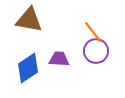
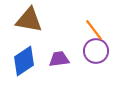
orange line: moved 1 px right, 2 px up
purple trapezoid: rotated 10 degrees counterclockwise
blue diamond: moved 4 px left, 7 px up
